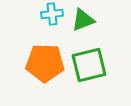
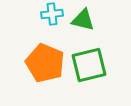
green triangle: rotated 35 degrees clockwise
orange pentagon: rotated 21 degrees clockwise
